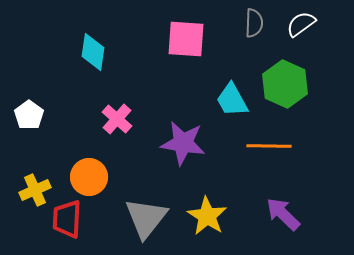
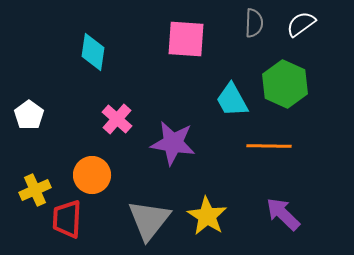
purple star: moved 10 px left
orange circle: moved 3 px right, 2 px up
gray triangle: moved 3 px right, 2 px down
